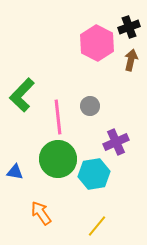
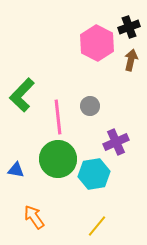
blue triangle: moved 1 px right, 2 px up
orange arrow: moved 7 px left, 4 px down
